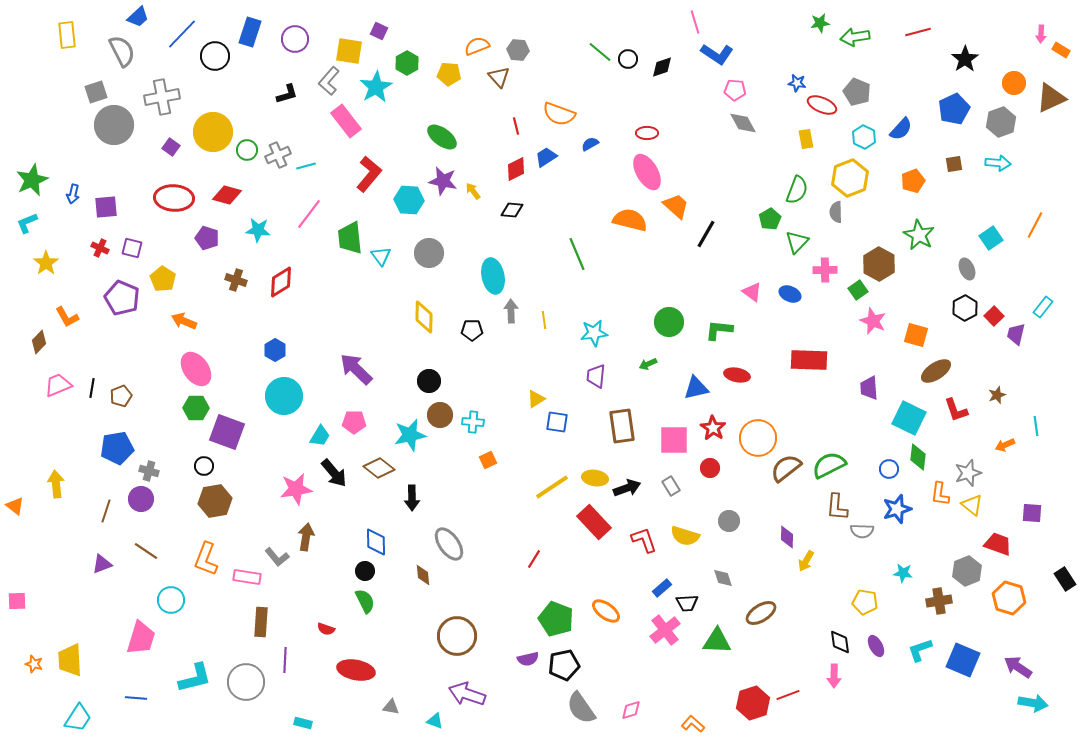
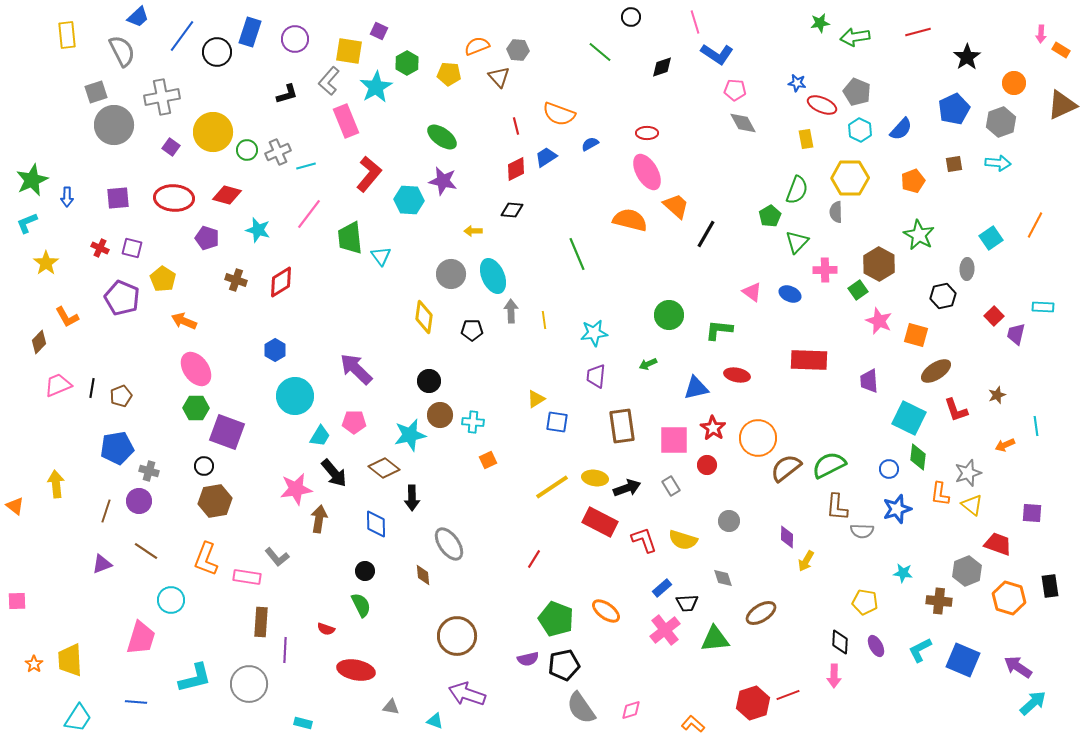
blue line at (182, 34): moved 2 px down; rotated 8 degrees counterclockwise
black circle at (215, 56): moved 2 px right, 4 px up
black circle at (628, 59): moved 3 px right, 42 px up
black star at (965, 59): moved 2 px right, 2 px up
brown triangle at (1051, 98): moved 11 px right, 7 px down
pink rectangle at (346, 121): rotated 16 degrees clockwise
cyan hexagon at (864, 137): moved 4 px left, 7 px up
gray cross at (278, 155): moved 3 px up
yellow hexagon at (850, 178): rotated 21 degrees clockwise
yellow arrow at (473, 191): moved 40 px down; rotated 54 degrees counterclockwise
blue arrow at (73, 194): moved 6 px left, 3 px down; rotated 12 degrees counterclockwise
purple square at (106, 207): moved 12 px right, 9 px up
green pentagon at (770, 219): moved 3 px up
cyan star at (258, 230): rotated 10 degrees clockwise
gray circle at (429, 253): moved 22 px right, 21 px down
gray ellipse at (967, 269): rotated 25 degrees clockwise
cyan ellipse at (493, 276): rotated 12 degrees counterclockwise
cyan rectangle at (1043, 307): rotated 55 degrees clockwise
black hexagon at (965, 308): moved 22 px left, 12 px up; rotated 15 degrees clockwise
yellow diamond at (424, 317): rotated 8 degrees clockwise
pink star at (873, 321): moved 6 px right
green circle at (669, 322): moved 7 px up
purple trapezoid at (869, 388): moved 7 px up
cyan circle at (284, 396): moved 11 px right
brown diamond at (379, 468): moved 5 px right
red circle at (710, 468): moved 3 px left, 3 px up
purple circle at (141, 499): moved 2 px left, 2 px down
red rectangle at (594, 522): moved 6 px right; rotated 20 degrees counterclockwise
yellow semicircle at (685, 536): moved 2 px left, 4 px down
brown arrow at (306, 537): moved 13 px right, 18 px up
blue diamond at (376, 542): moved 18 px up
black rectangle at (1065, 579): moved 15 px left, 7 px down; rotated 25 degrees clockwise
green semicircle at (365, 601): moved 4 px left, 4 px down
brown cross at (939, 601): rotated 15 degrees clockwise
green triangle at (717, 641): moved 2 px left, 2 px up; rotated 8 degrees counterclockwise
black diamond at (840, 642): rotated 10 degrees clockwise
cyan L-shape at (920, 650): rotated 8 degrees counterclockwise
purple line at (285, 660): moved 10 px up
orange star at (34, 664): rotated 18 degrees clockwise
gray circle at (246, 682): moved 3 px right, 2 px down
blue line at (136, 698): moved 4 px down
cyan arrow at (1033, 703): rotated 52 degrees counterclockwise
